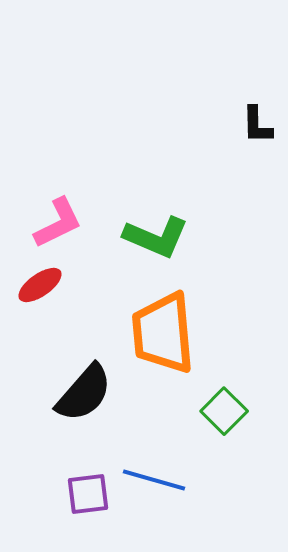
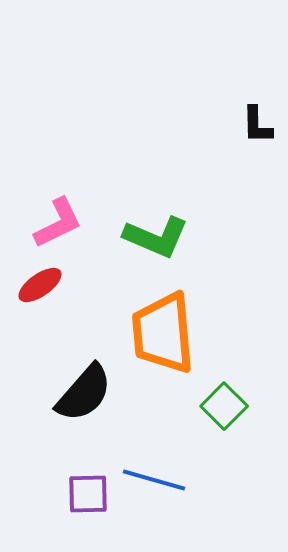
green square: moved 5 px up
purple square: rotated 6 degrees clockwise
